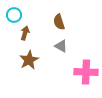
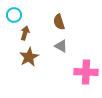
brown star: moved 3 px up
